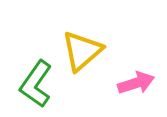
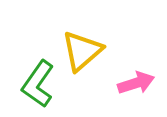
green L-shape: moved 2 px right
